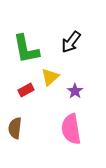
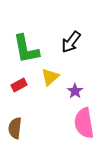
red rectangle: moved 7 px left, 5 px up
pink semicircle: moved 13 px right, 6 px up
